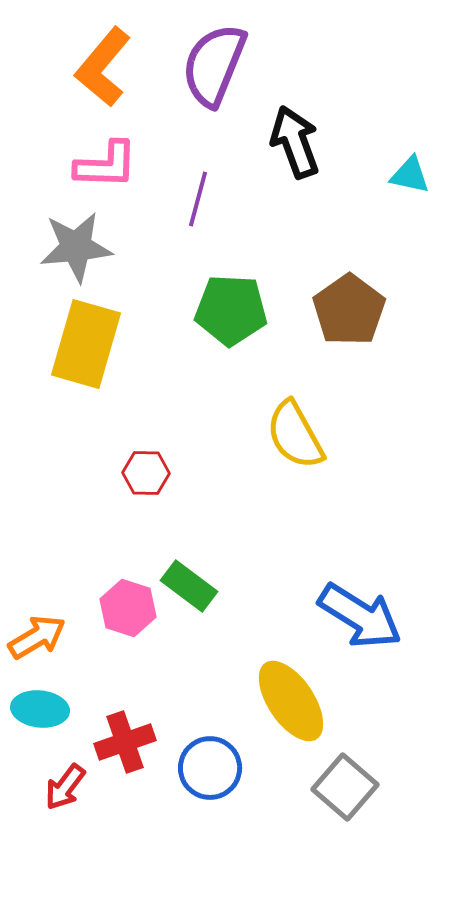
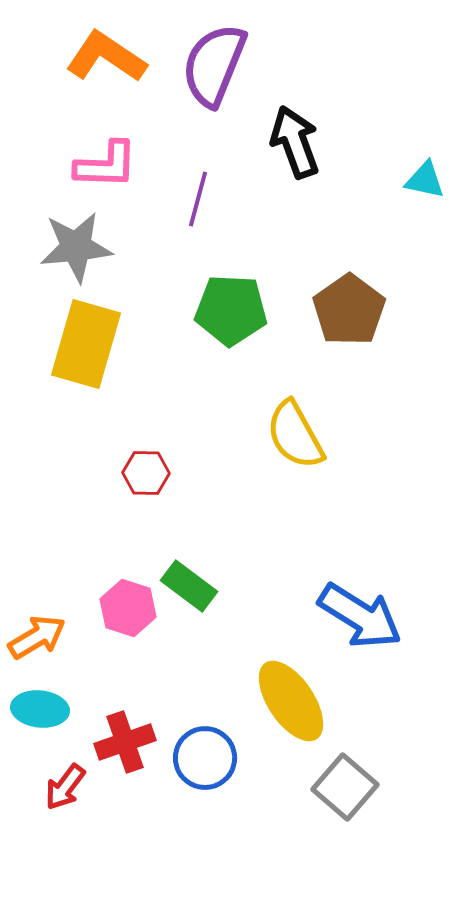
orange L-shape: moved 3 px right, 10 px up; rotated 84 degrees clockwise
cyan triangle: moved 15 px right, 5 px down
blue circle: moved 5 px left, 10 px up
